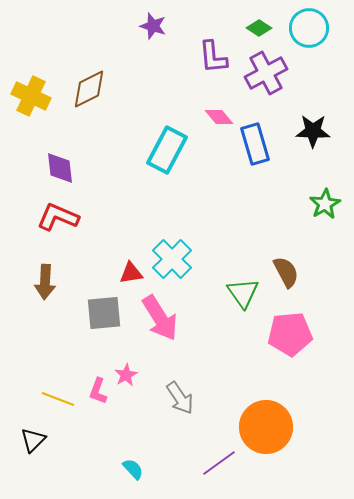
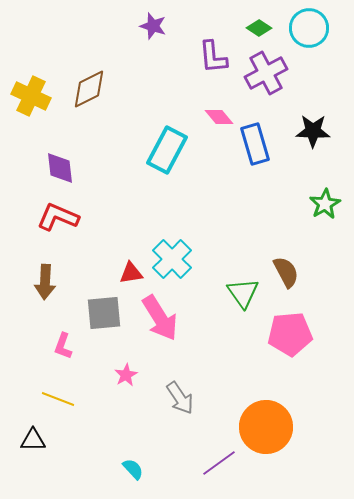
pink L-shape: moved 35 px left, 45 px up
black triangle: rotated 44 degrees clockwise
